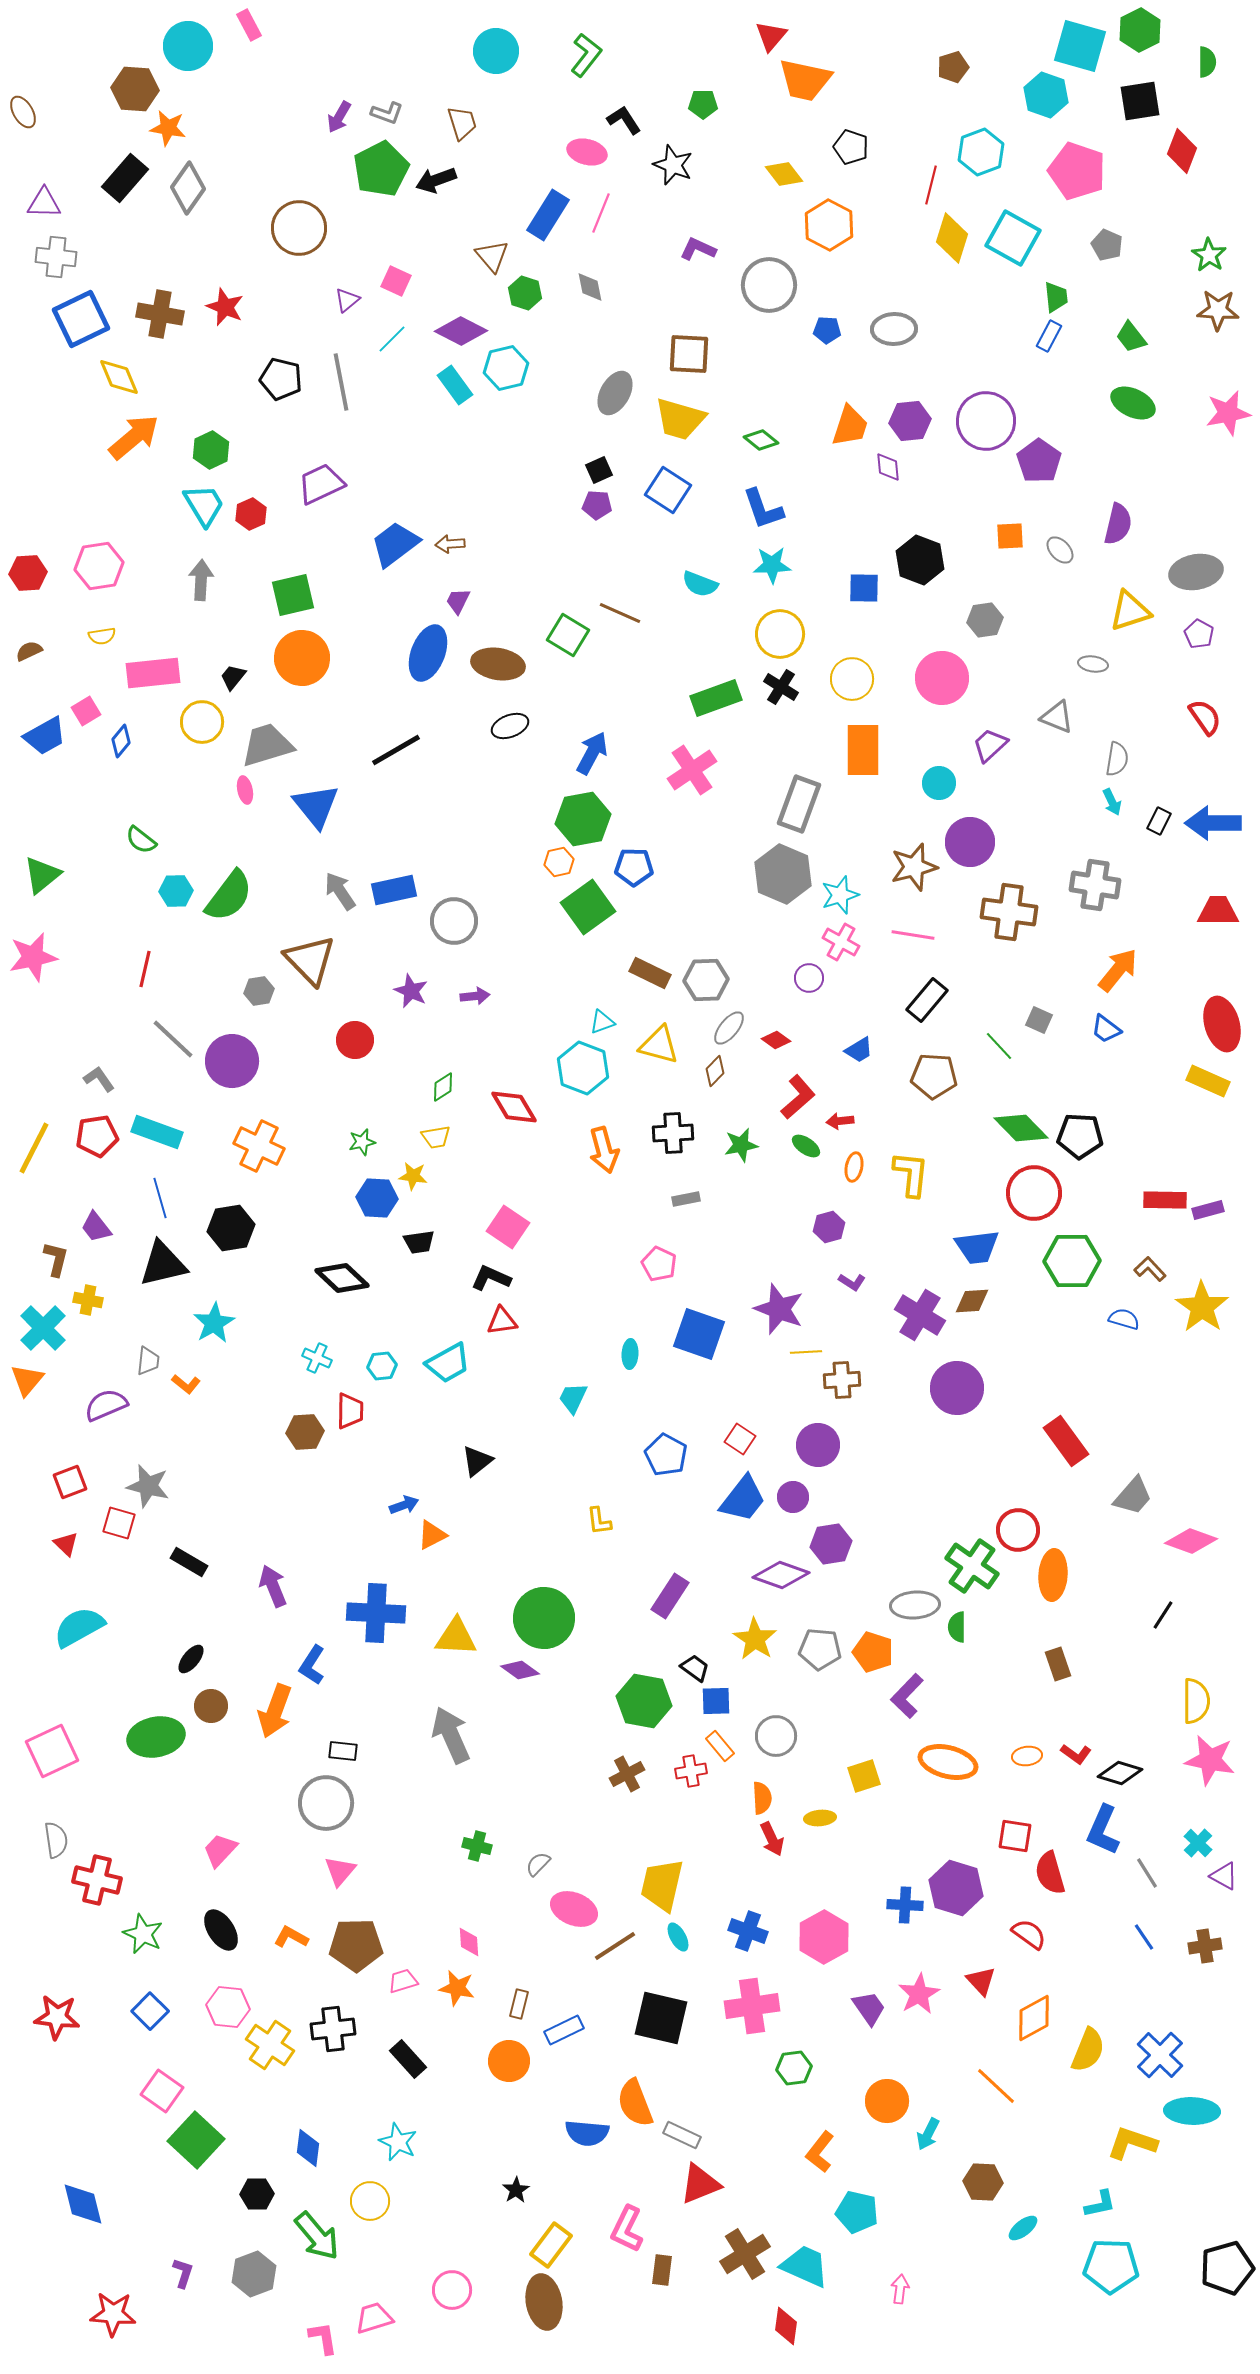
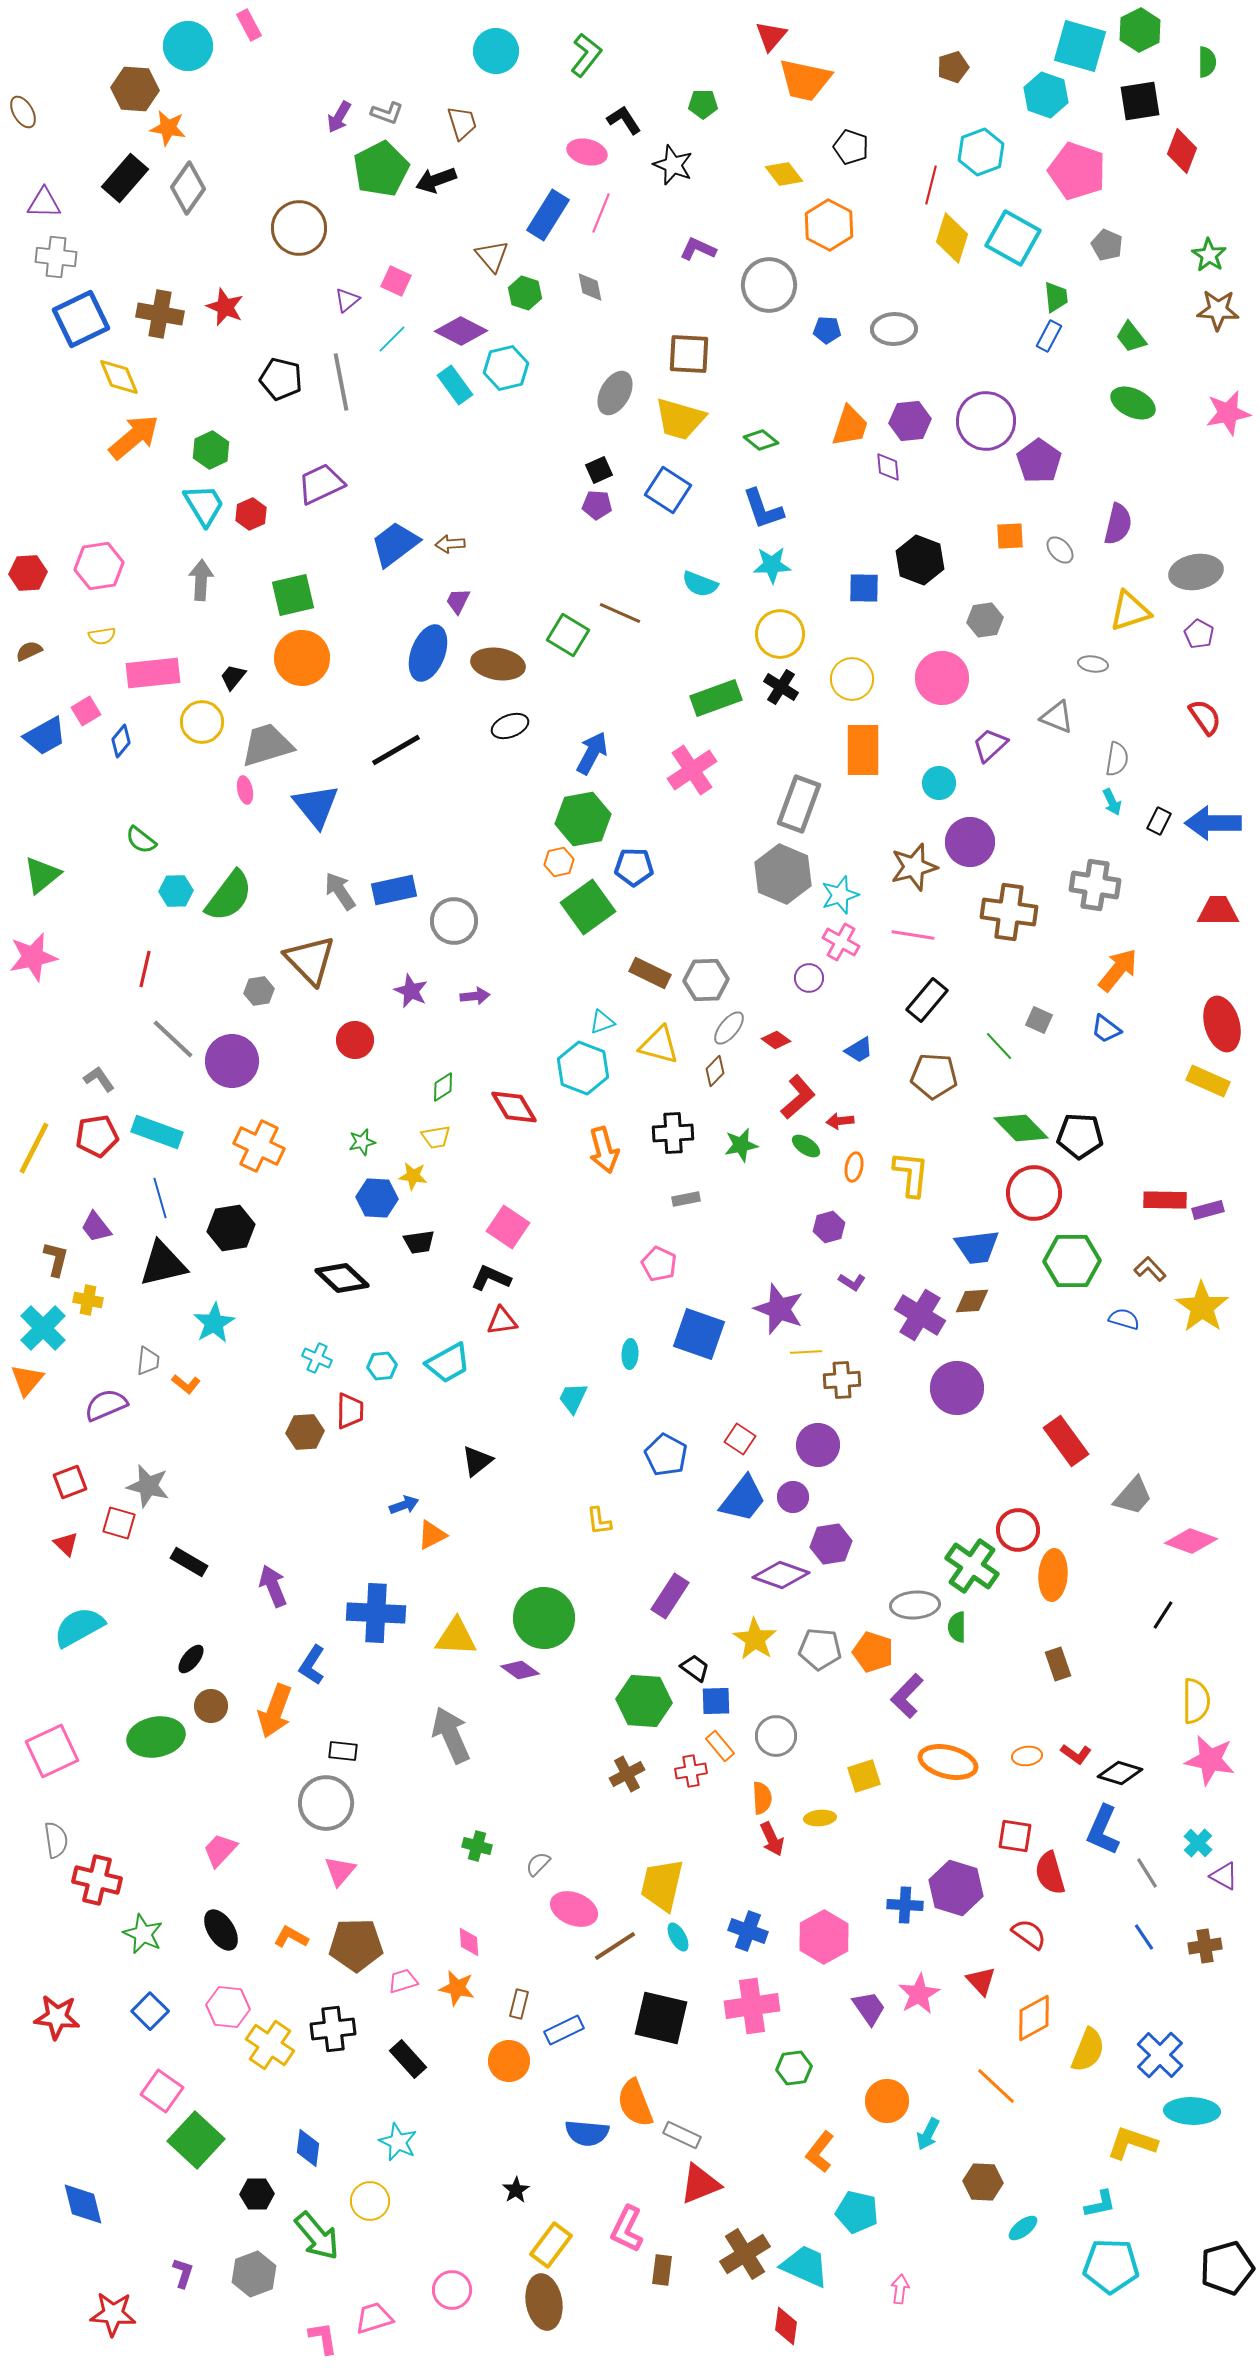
green hexagon at (644, 1701): rotated 6 degrees counterclockwise
